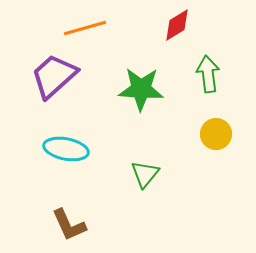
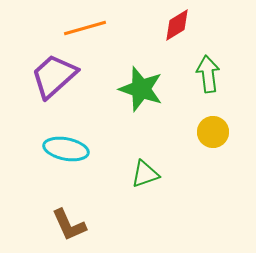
green star: rotated 15 degrees clockwise
yellow circle: moved 3 px left, 2 px up
green triangle: rotated 32 degrees clockwise
